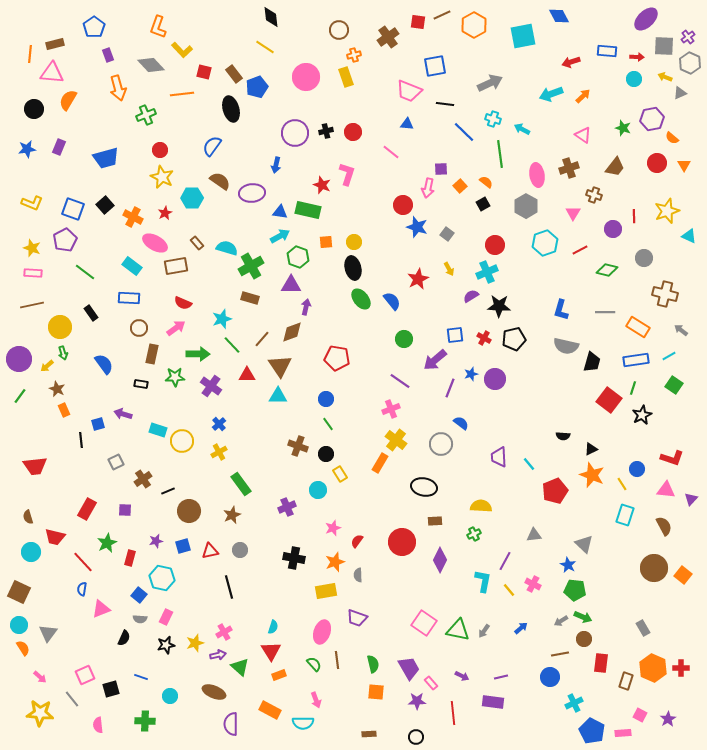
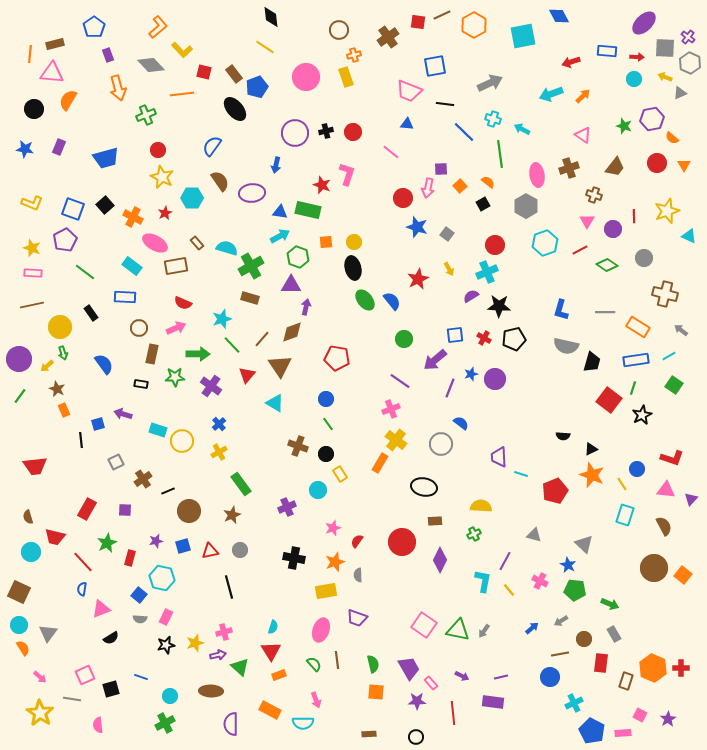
purple ellipse at (646, 19): moved 2 px left, 4 px down
orange L-shape at (158, 27): rotated 150 degrees counterclockwise
purple cross at (688, 37): rotated 16 degrees counterclockwise
gray square at (664, 46): moved 1 px right, 2 px down
black ellipse at (231, 109): moved 4 px right; rotated 25 degrees counterclockwise
green star at (623, 128): moved 1 px right, 2 px up
blue star at (27, 149): moved 2 px left; rotated 18 degrees clockwise
red circle at (160, 150): moved 2 px left
brown semicircle at (220, 181): rotated 20 degrees clockwise
orange semicircle at (486, 182): moved 2 px right
red circle at (403, 205): moved 7 px up
pink triangle at (573, 213): moved 14 px right, 8 px down
green diamond at (607, 270): moved 5 px up; rotated 20 degrees clockwise
blue rectangle at (129, 298): moved 4 px left, 1 px up
green ellipse at (361, 299): moved 4 px right, 1 px down
pink arrow at (176, 328): rotated 12 degrees clockwise
red triangle at (247, 375): rotated 48 degrees counterclockwise
cyan triangle at (278, 396): moved 3 px left, 7 px down; rotated 30 degrees clockwise
cyan line at (529, 464): moved 8 px left, 10 px down; rotated 32 degrees counterclockwise
gray triangle at (534, 535): rotated 21 degrees clockwise
pink cross at (533, 584): moved 7 px right, 3 px up
green arrow at (583, 617): moved 27 px right, 13 px up
pink square at (424, 623): moved 2 px down
blue arrow at (521, 628): moved 11 px right
gray rectangle at (643, 628): moved 29 px left, 6 px down
pink cross at (224, 632): rotated 14 degrees clockwise
pink ellipse at (322, 632): moved 1 px left, 2 px up
black semicircle at (124, 638): moved 13 px left; rotated 35 degrees clockwise
brown ellipse at (214, 692): moved 3 px left, 1 px up; rotated 20 degrees counterclockwise
gray line at (72, 699): rotated 42 degrees counterclockwise
yellow star at (40, 713): rotated 28 degrees clockwise
green cross at (145, 721): moved 20 px right, 2 px down; rotated 30 degrees counterclockwise
